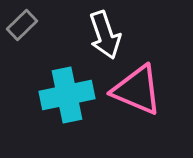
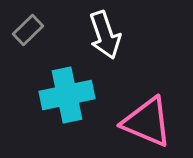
gray rectangle: moved 6 px right, 5 px down
pink triangle: moved 10 px right, 32 px down
